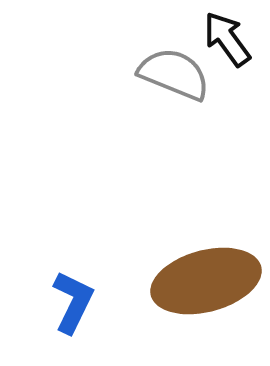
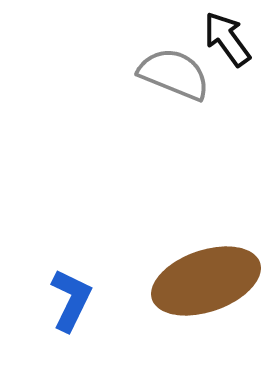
brown ellipse: rotated 4 degrees counterclockwise
blue L-shape: moved 2 px left, 2 px up
